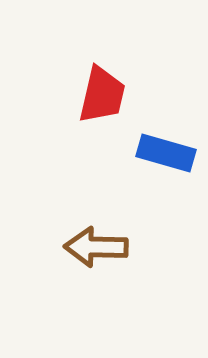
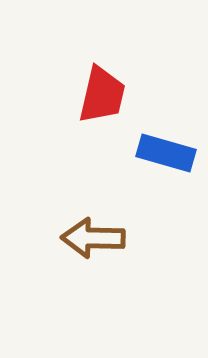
brown arrow: moved 3 px left, 9 px up
